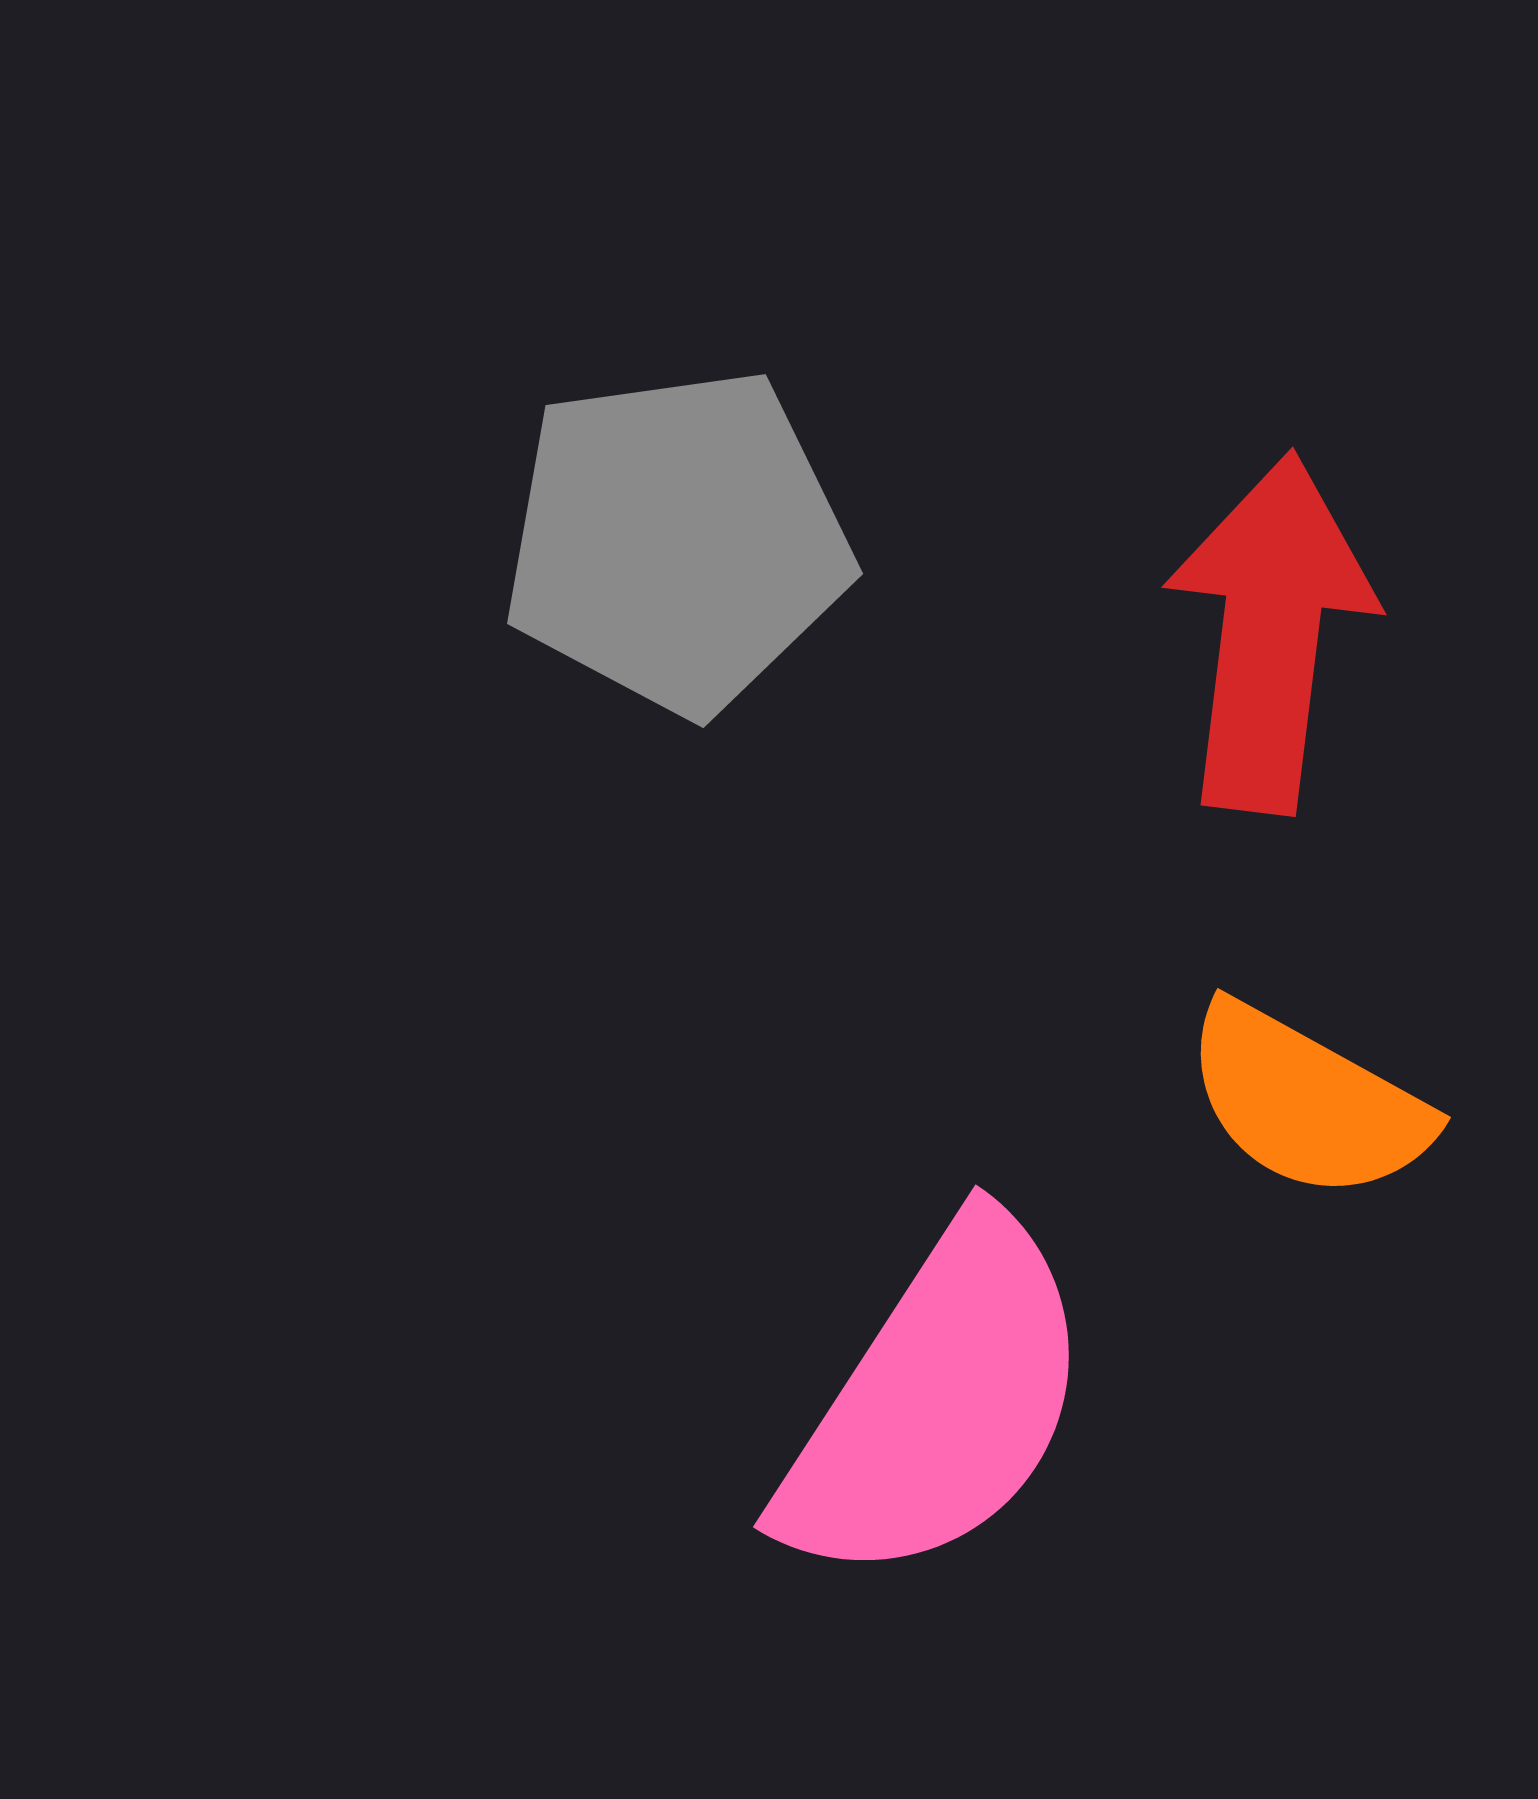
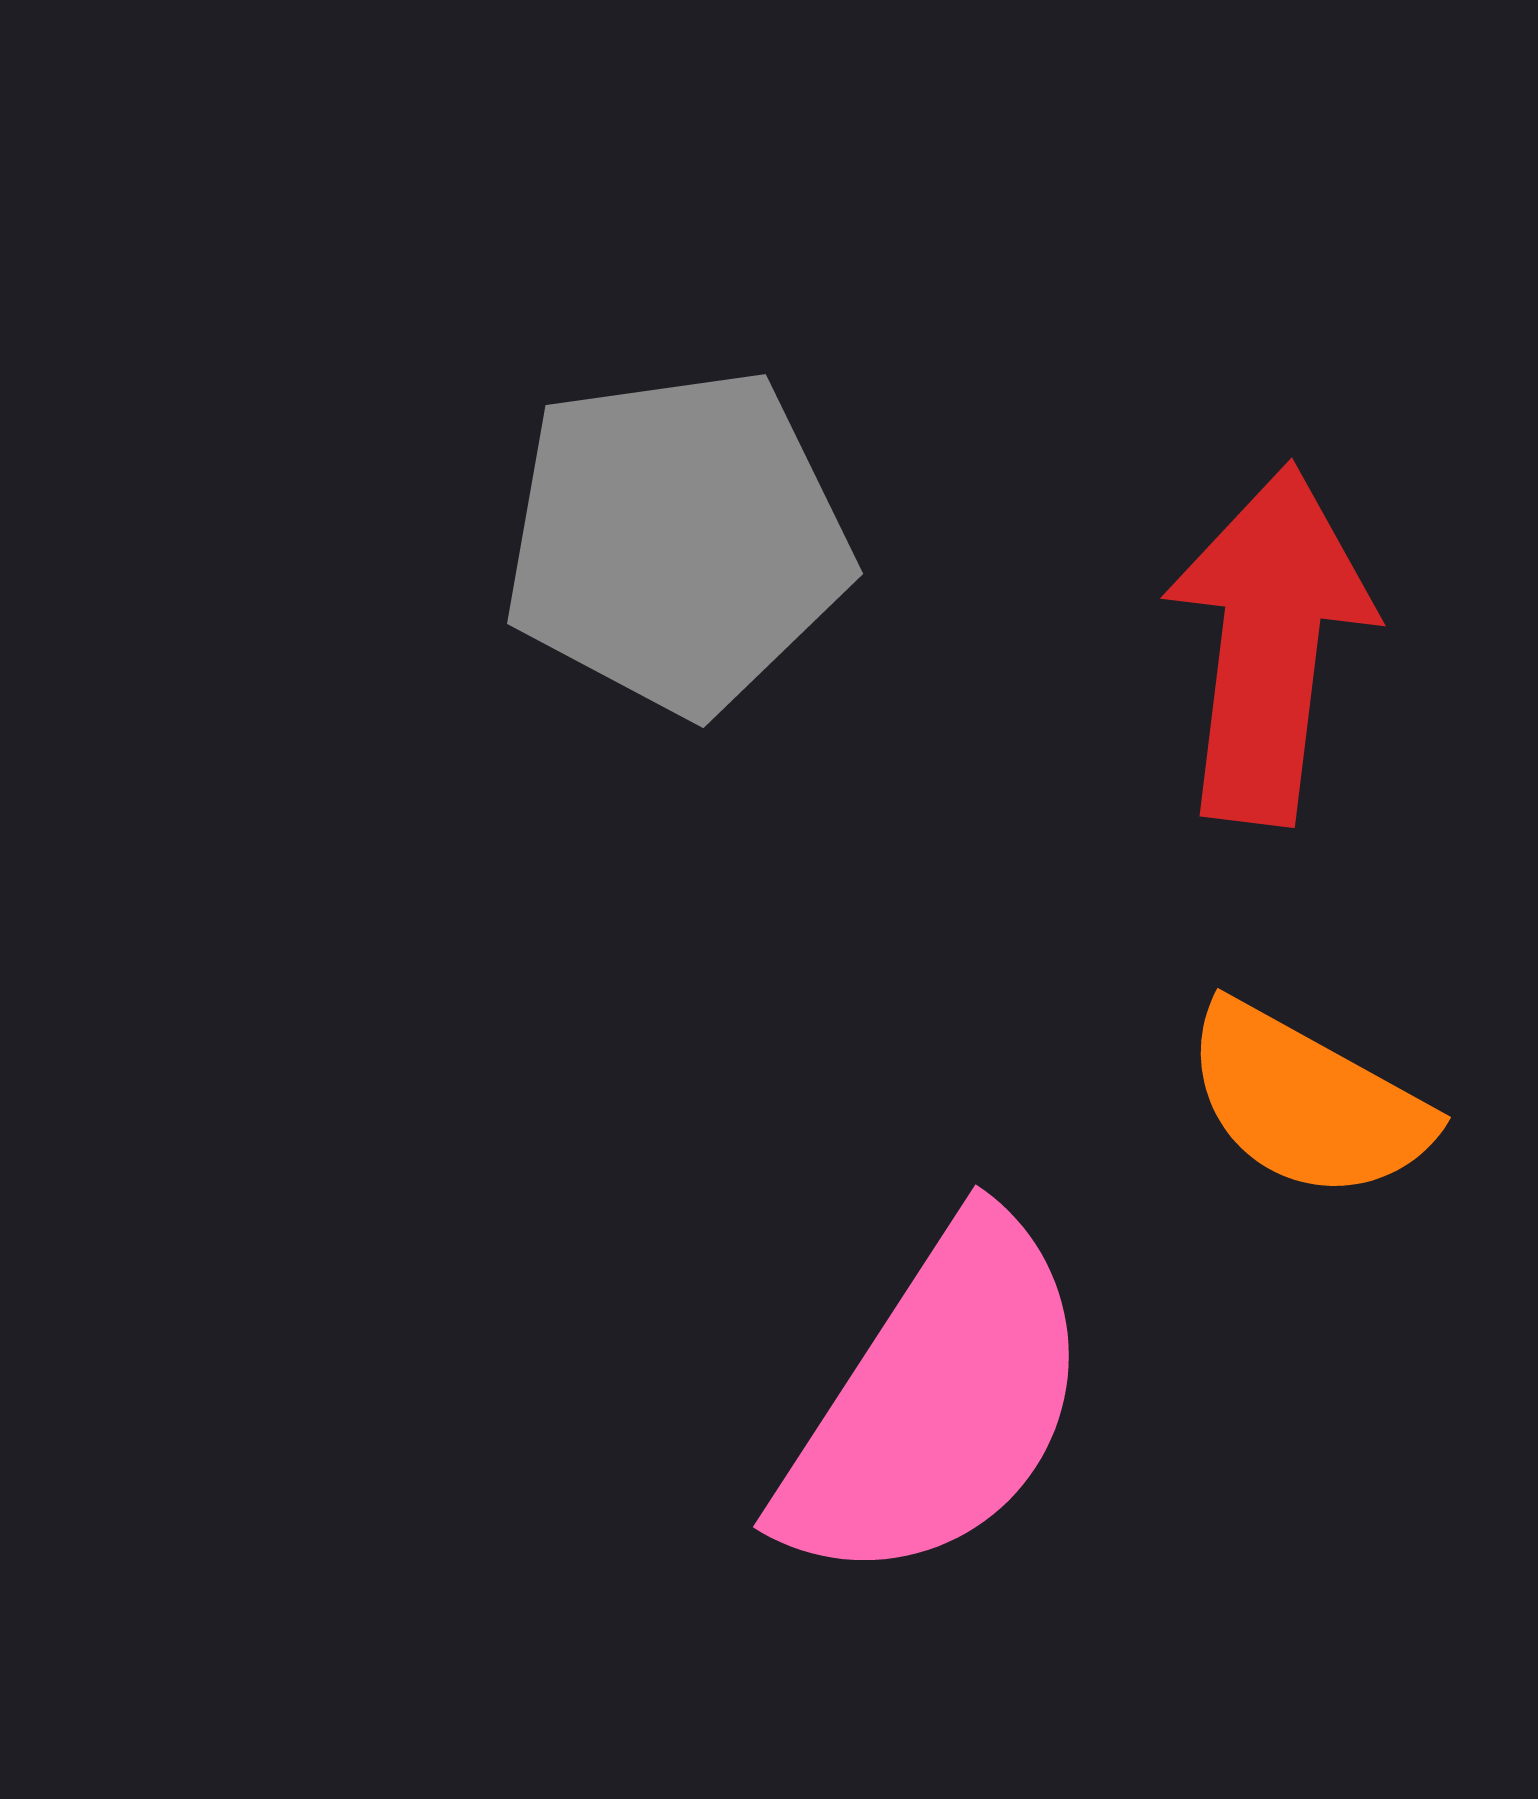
red arrow: moved 1 px left, 11 px down
